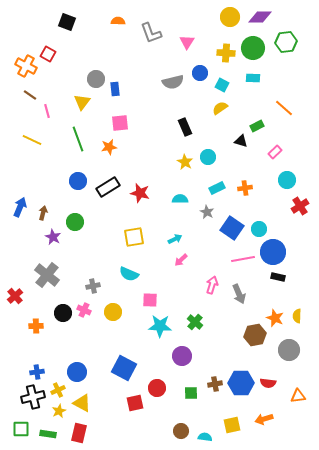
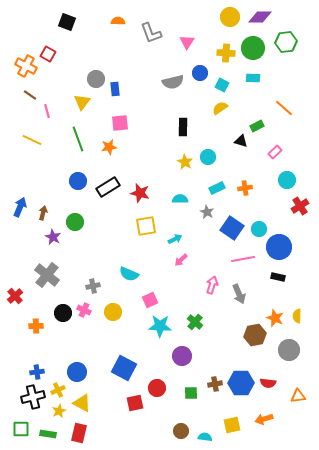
black rectangle at (185, 127): moved 2 px left; rotated 24 degrees clockwise
yellow square at (134, 237): moved 12 px right, 11 px up
blue circle at (273, 252): moved 6 px right, 5 px up
pink square at (150, 300): rotated 28 degrees counterclockwise
